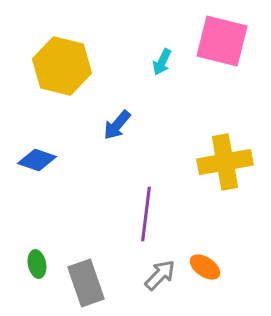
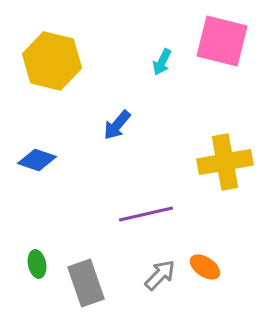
yellow hexagon: moved 10 px left, 5 px up
purple line: rotated 70 degrees clockwise
